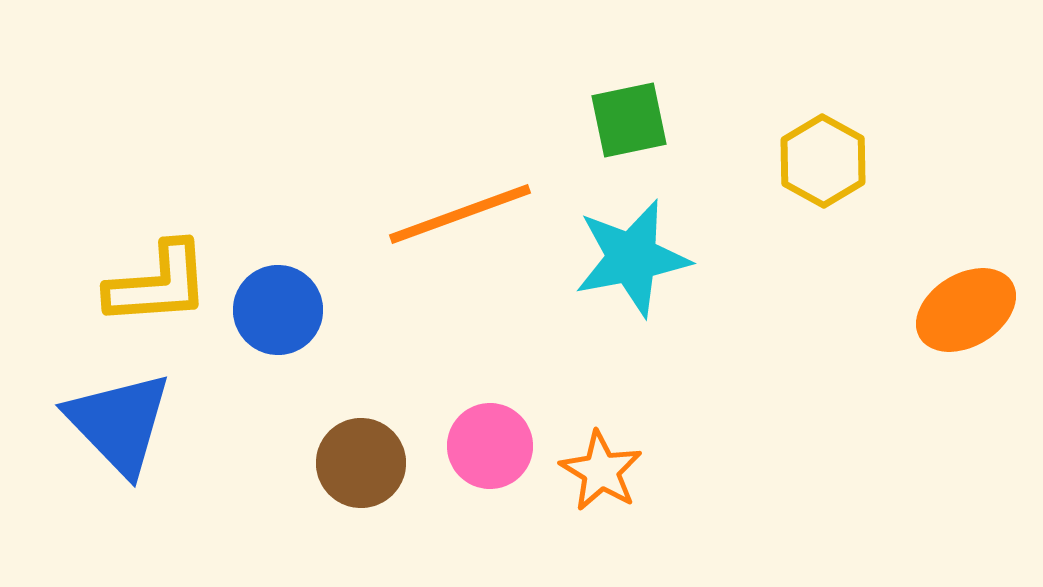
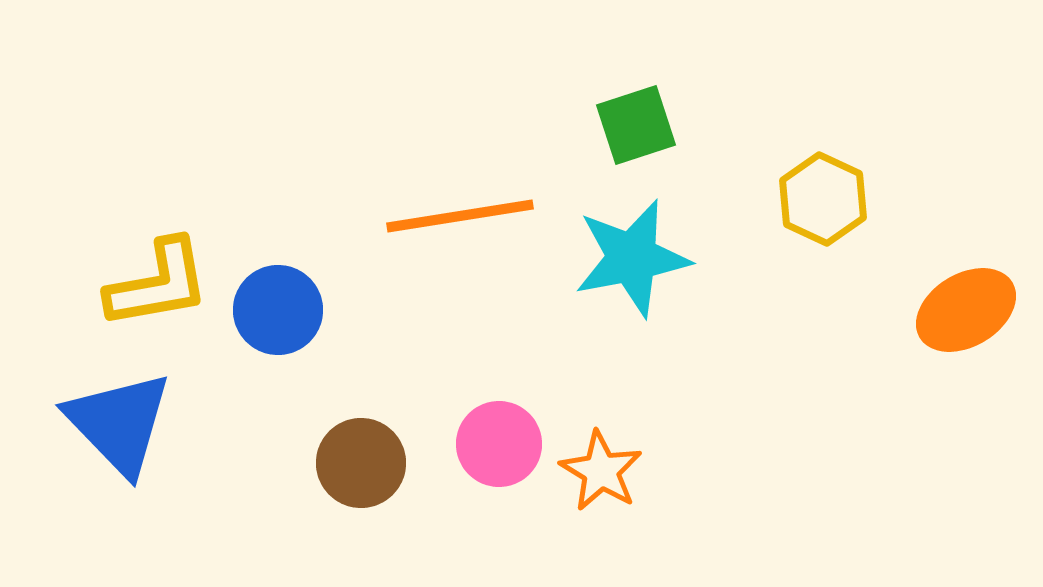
green square: moved 7 px right, 5 px down; rotated 6 degrees counterclockwise
yellow hexagon: moved 38 px down; rotated 4 degrees counterclockwise
orange line: moved 2 px down; rotated 11 degrees clockwise
yellow L-shape: rotated 6 degrees counterclockwise
pink circle: moved 9 px right, 2 px up
